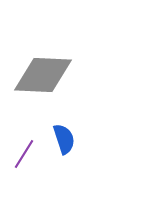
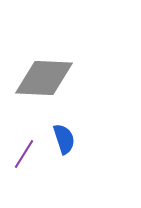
gray diamond: moved 1 px right, 3 px down
